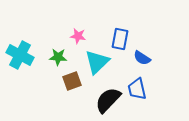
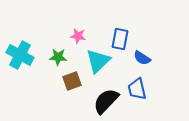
cyan triangle: moved 1 px right, 1 px up
black semicircle: moved 2 px left, 1 px down
